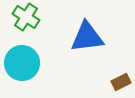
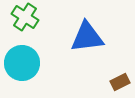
green cross: moved 1 px left
brown rectangle: moved 1 px left
